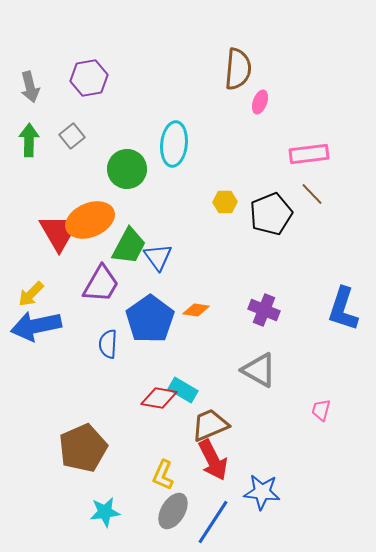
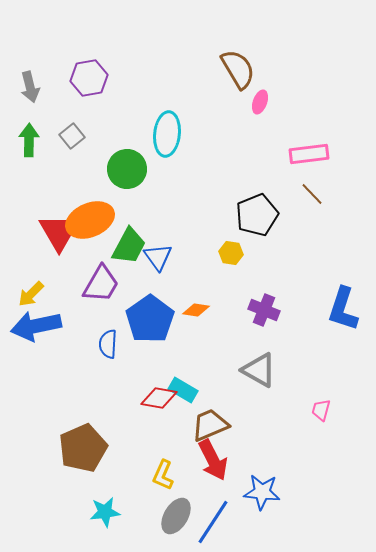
brown semicircle: rotated 36 degrees counterclockwise
cyan ellipse: moved 7 px left, 10 px up
yellow hexagon: moved 6 px right, 51 px down; rotated 10 degrees clockwise
black pentagon: moved 14 px left, 1 px down
gray ellipse: moved 3 px right, 5 px down
